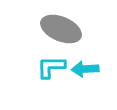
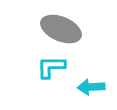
cyan arrow: moved 6 px right, 18 px down
